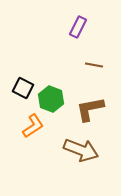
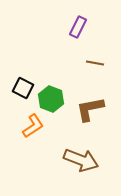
brown line: moved 1 px right, 2 px up
brown arrow: moved 10 px down
